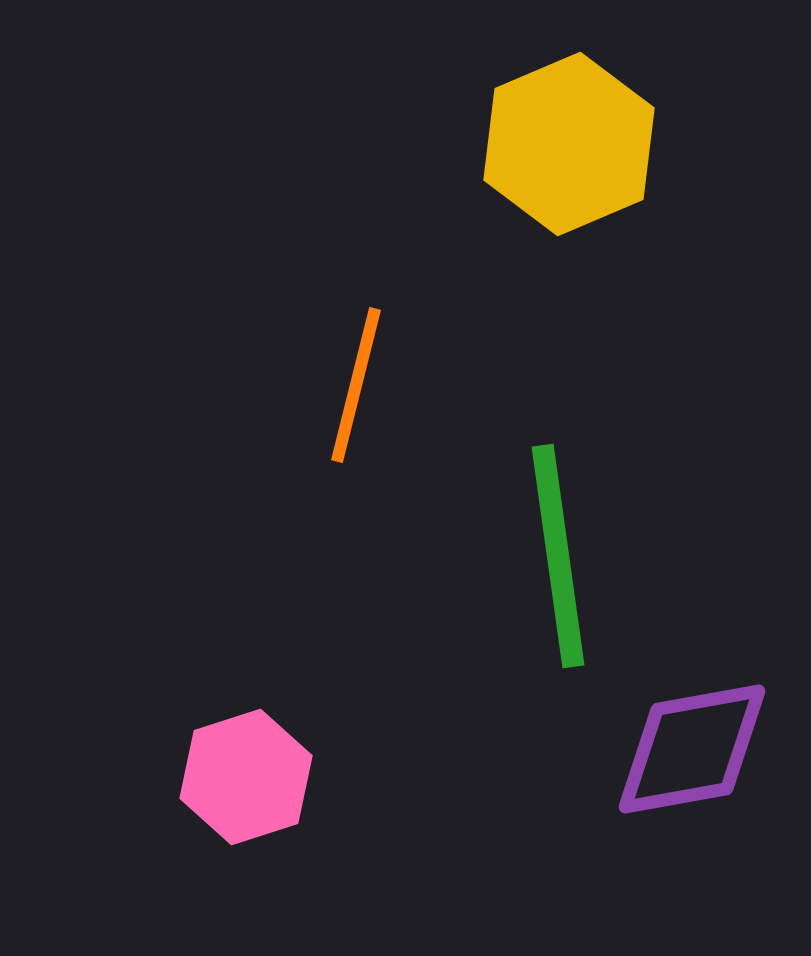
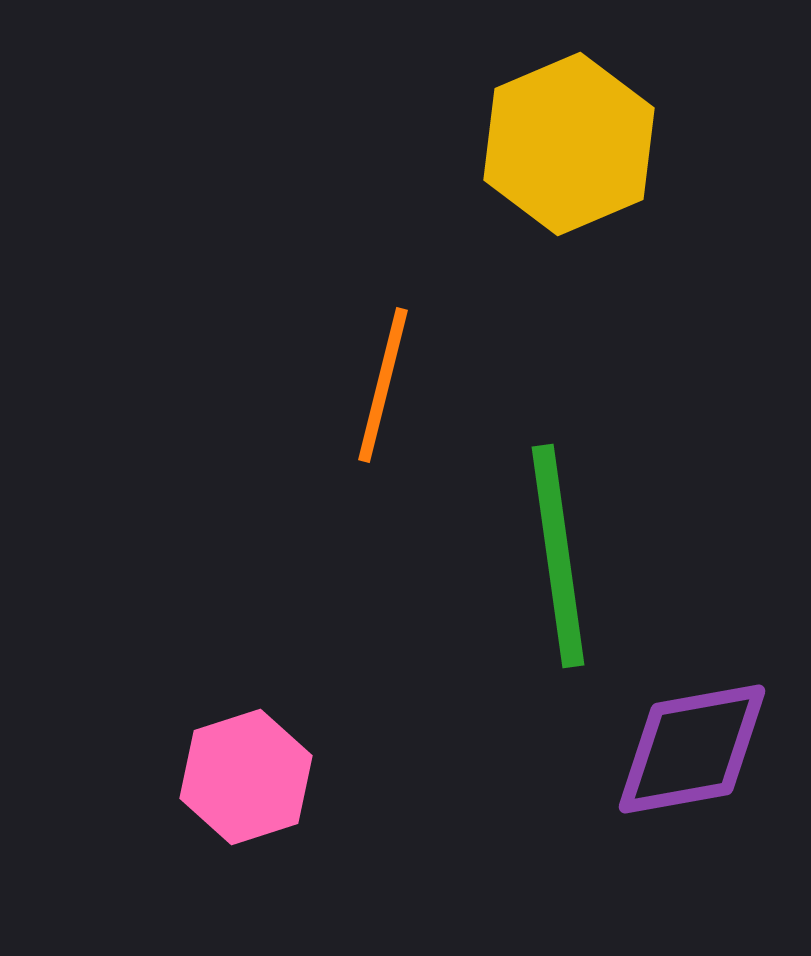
orange line: moved 27 px right
